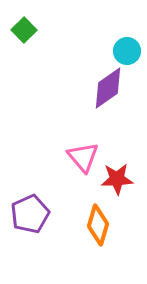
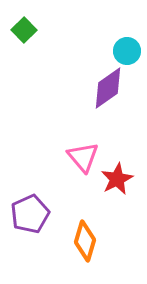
red star: rotated 24 degrees counterclockwise
orange diamond: moved 13 px left, 16 px down
